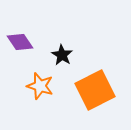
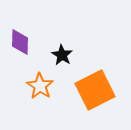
purple diamond: rotated 36 degrees clockwise
orange star: rotated 16 degrees clockwise
